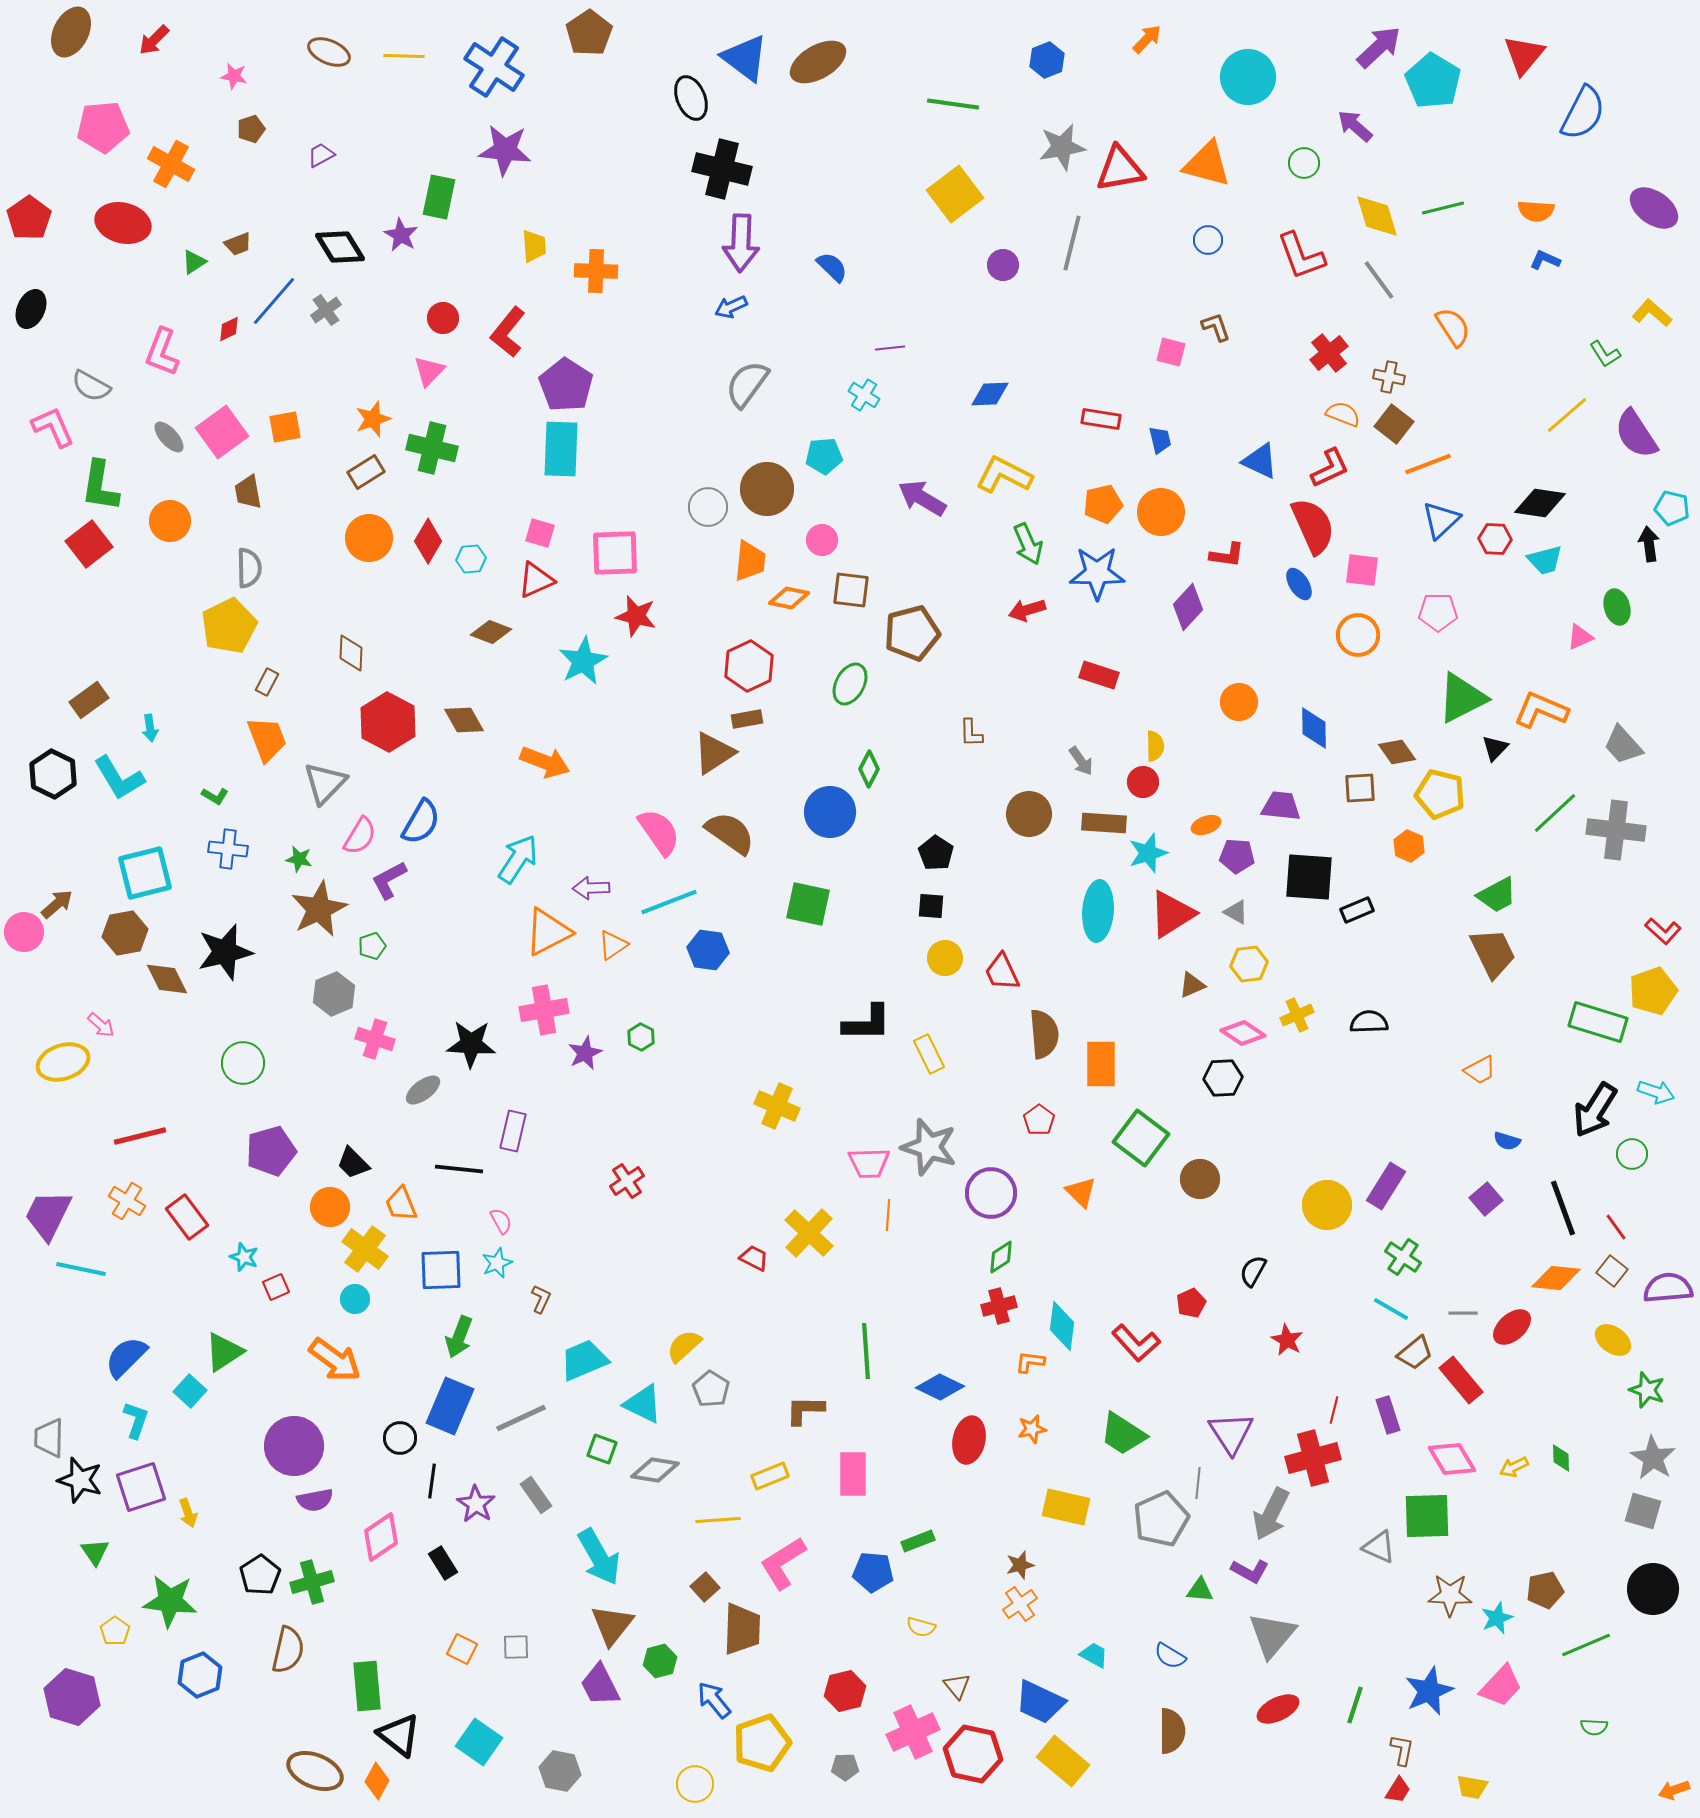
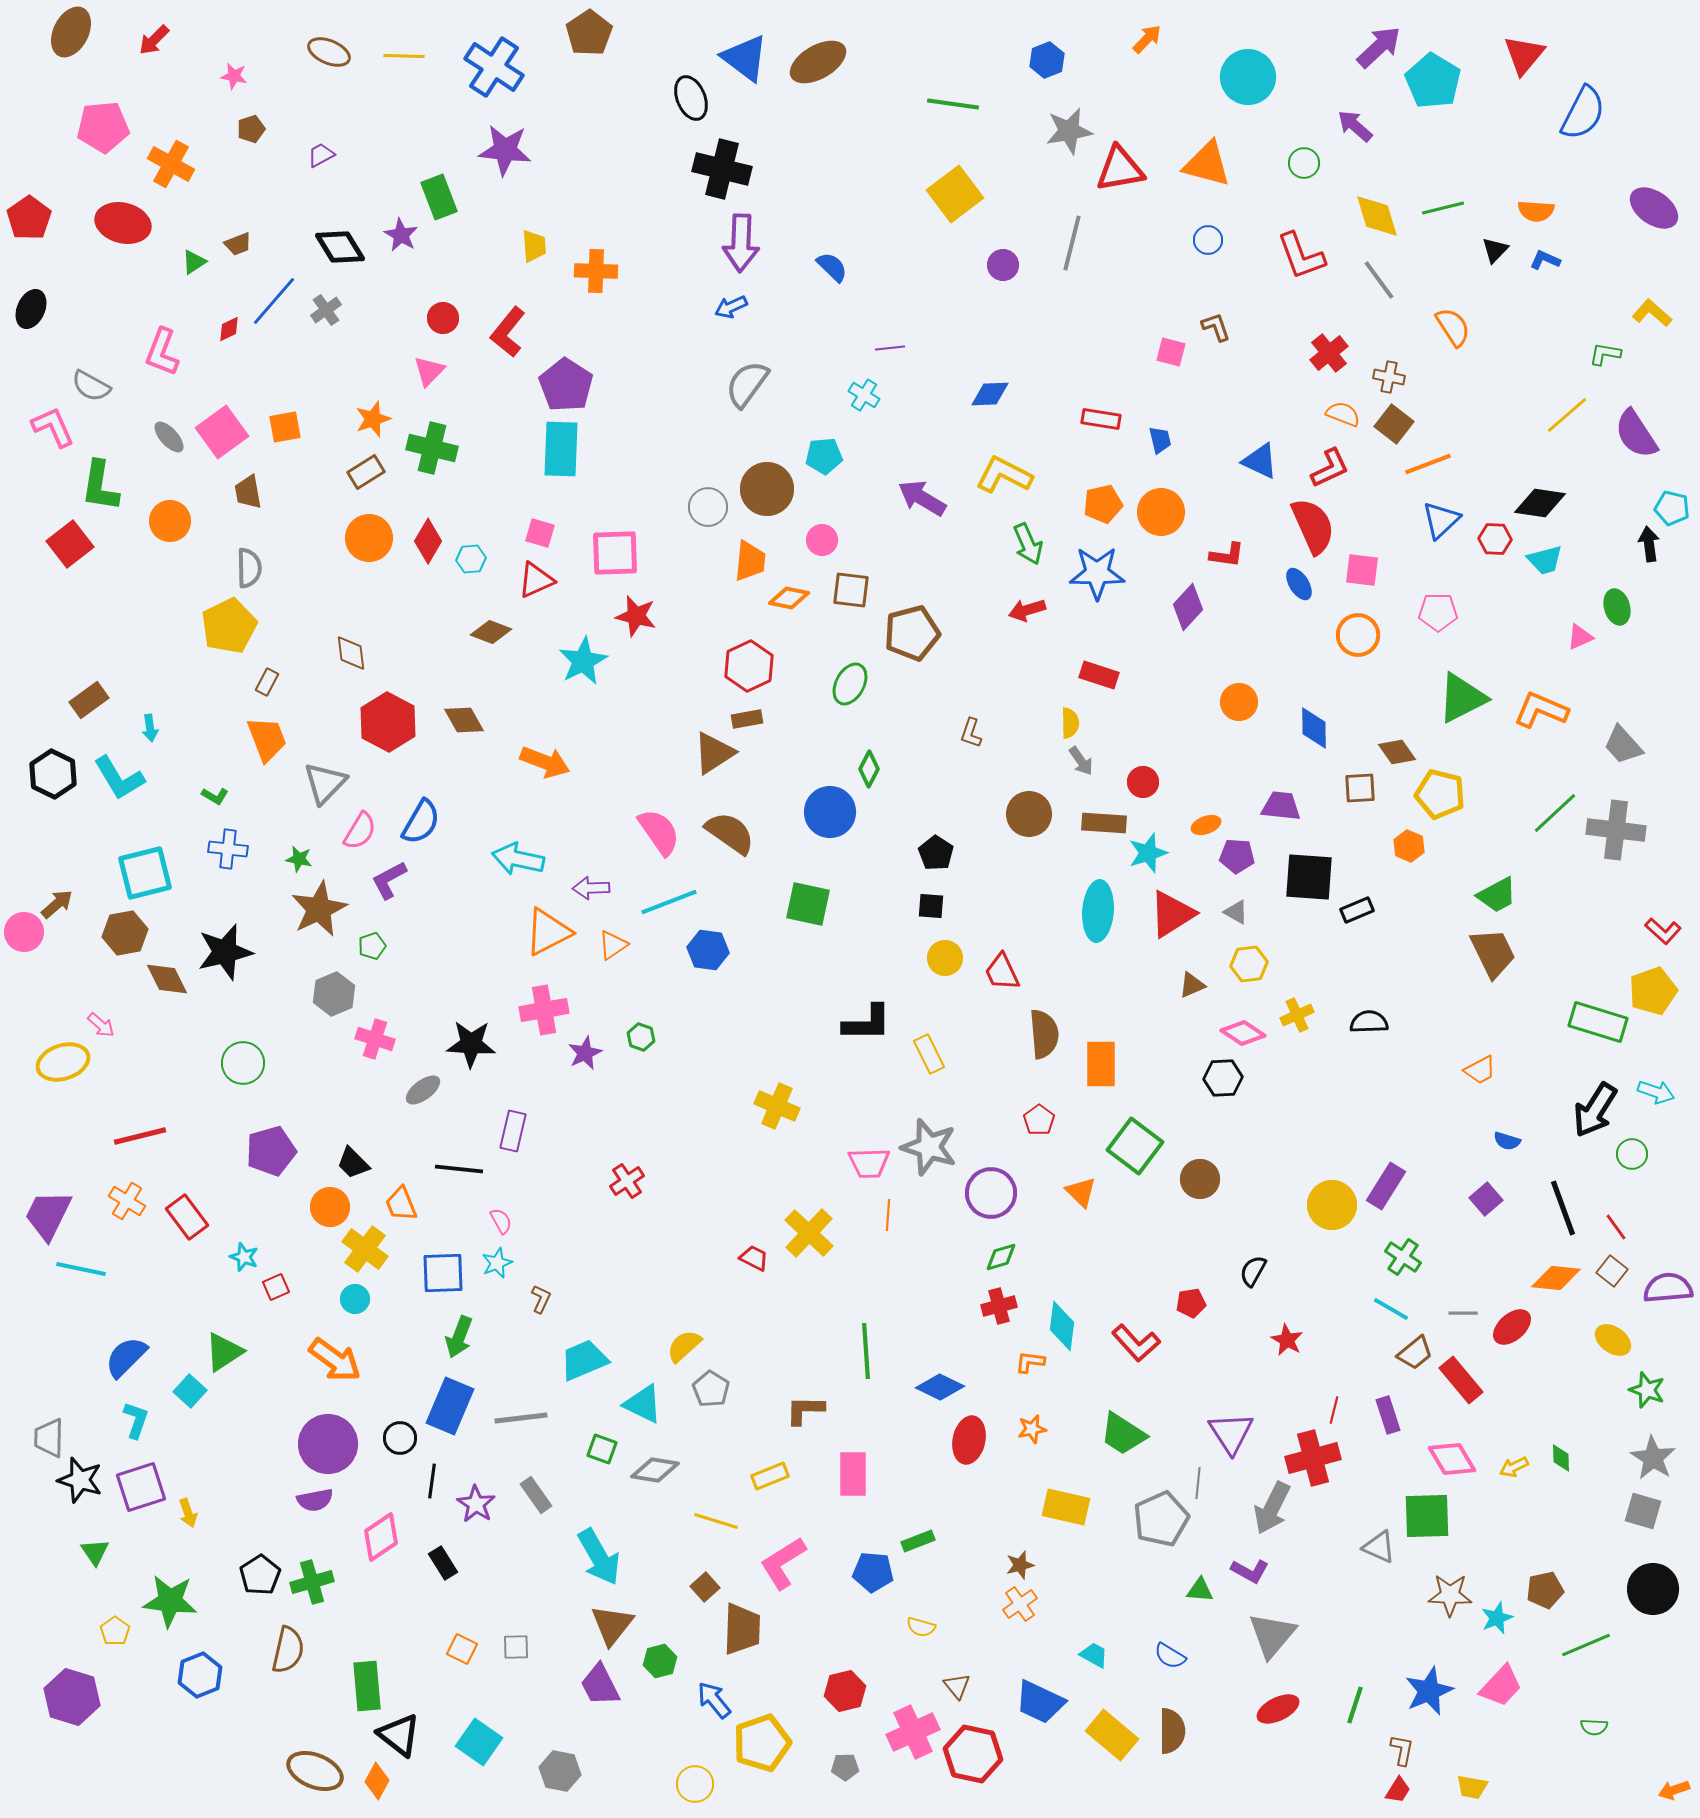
gray star at (1062, 147): moved 7 px right, 16 px up
green rectangle at (439, 197): rotated 33 degrees counterclockwise
green L-shape at (1605, 354): rotated 132 degrees clockwise
red square at (89, 544): moved 19 px left
brown diamond at (351, 653): rotated 9 degrees counterclockwise
brown L-shape at (971, 733): rotated 20 degrees clockwise
yellow semicircle at (1155, 746): moved 85 px left, 23 px up
black triangle at (1495, 748): moved 498 px up
pink semicircle at (360, 836): moved 5 px up
cyan arrow at (518, 859): rotated 111 degrees counterclockwise
green hexagon at (641, 1037): rotated 8 degrees counterclockwise
green square at (1141, 1138): moved 6 px left, 8 px down
yellow circle at (1327, 1205): moved 5 px right
green diamond at (1001, 1257): rotated 16 degrees clockwise
blue square at (441, 1270): moved 2 px right, 3 px down
red pentagon at (1191, 1303): rotated 16 degrees clockwise
gray line at (521, 1418): rotated 18 degrees clockwise
purple circle at (294, 1446): moved 34 px right, 2 px up
gray arrow at (1271, 1514): moved 1 px right, 6 px up
yellow line at (718, 1520): moved 2 px left, 1 px down; rotated 21 degrees clockwise
yellow rectangle at (1063, 1761): moved 49 px right, 26 px up
